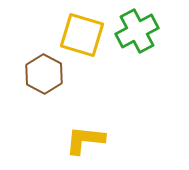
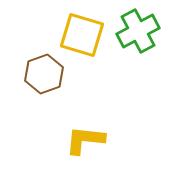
green cross: moved 1 px right
brown hexagon: rotated 12 degrees clockwise
